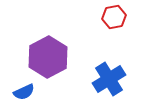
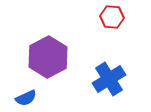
red hexagon: moved 2 px left; rotated 15 degrees clockwise
blue semicircle: moved 2 px right, 6 px down
